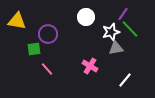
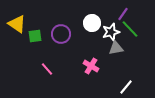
white circle: moved 6 px right, 6 px down
yellow triangle: moved 3 px down; rotated 24 degrees clockwise
purple circle: moved 13 px right
green square: moved 1 px right, 13 px up
pink cross: moved 1 px right
white line: moved 1 px right, 7 px down
